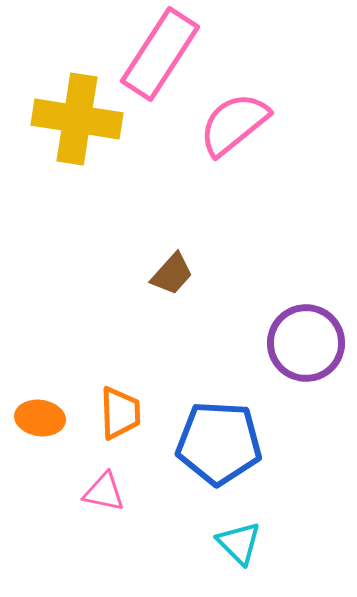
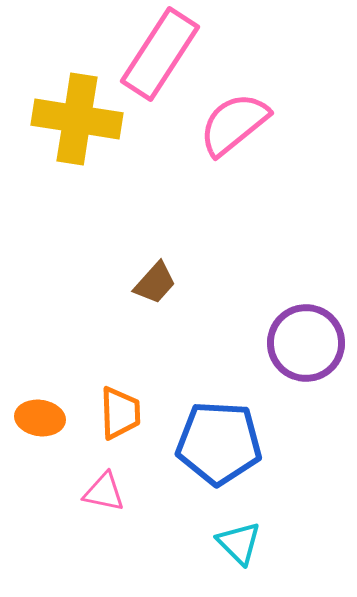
brown trapezoid: moved 17 px left, 9 px down
